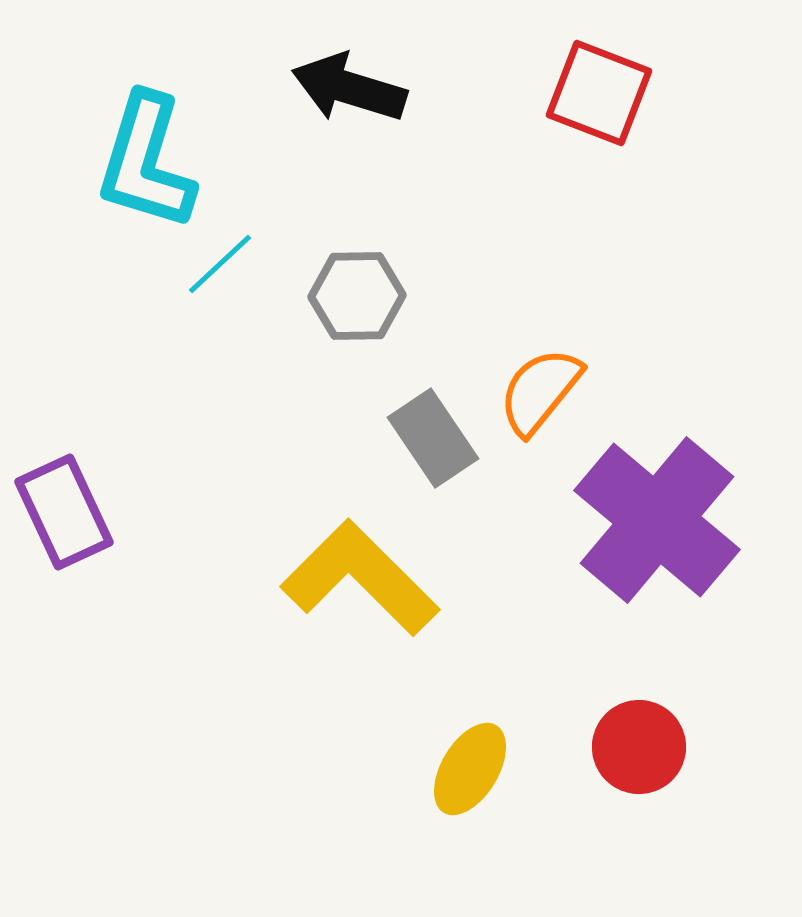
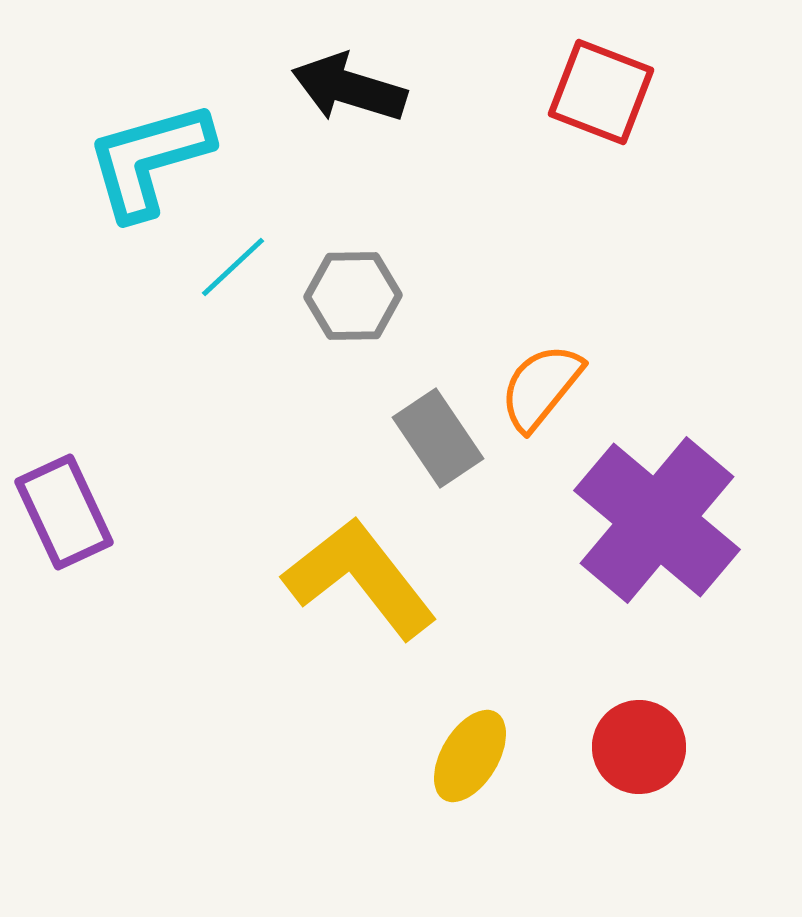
red square: moved 2 px right, 1 px up
cyan L-shape: moved 3 px right, 2 px up; rotated 57 degrees clockwise
cyan line: moved 13 px right, 3 px down
gray hexagon: moved 4 px left
orange semicircle: moved 1 px right, 4 px up
gray rectangle: moved 5 px right
yellow L-shape: rotated 7 degrees clockwise
yellow ellipse: moved 13 px up
